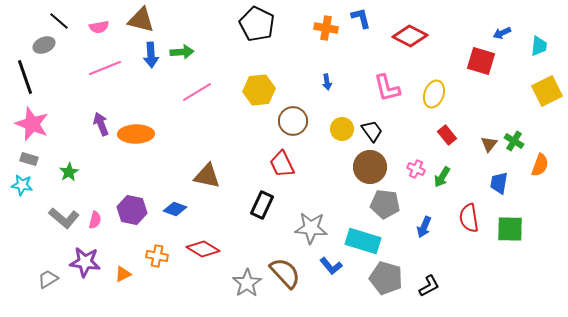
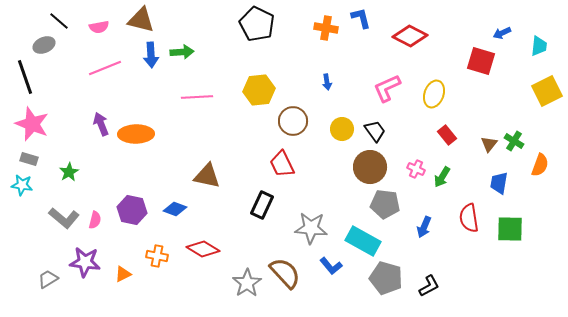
pink L-shape at (387, 88): rotated 80 degrees clockwise
pink line at (197, 92): moved 5 px down; rotated 28 degrees clockwise
black trapezoid at (372, 131): moved 3 px right
cyan rectangle at (363, 241): rotated 12 degrees clockwise
